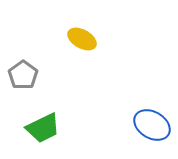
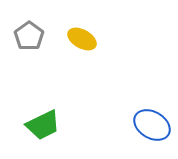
gray pentagon: moved 6 px right, 39 px up
green trapezoid: moved 3 px up
